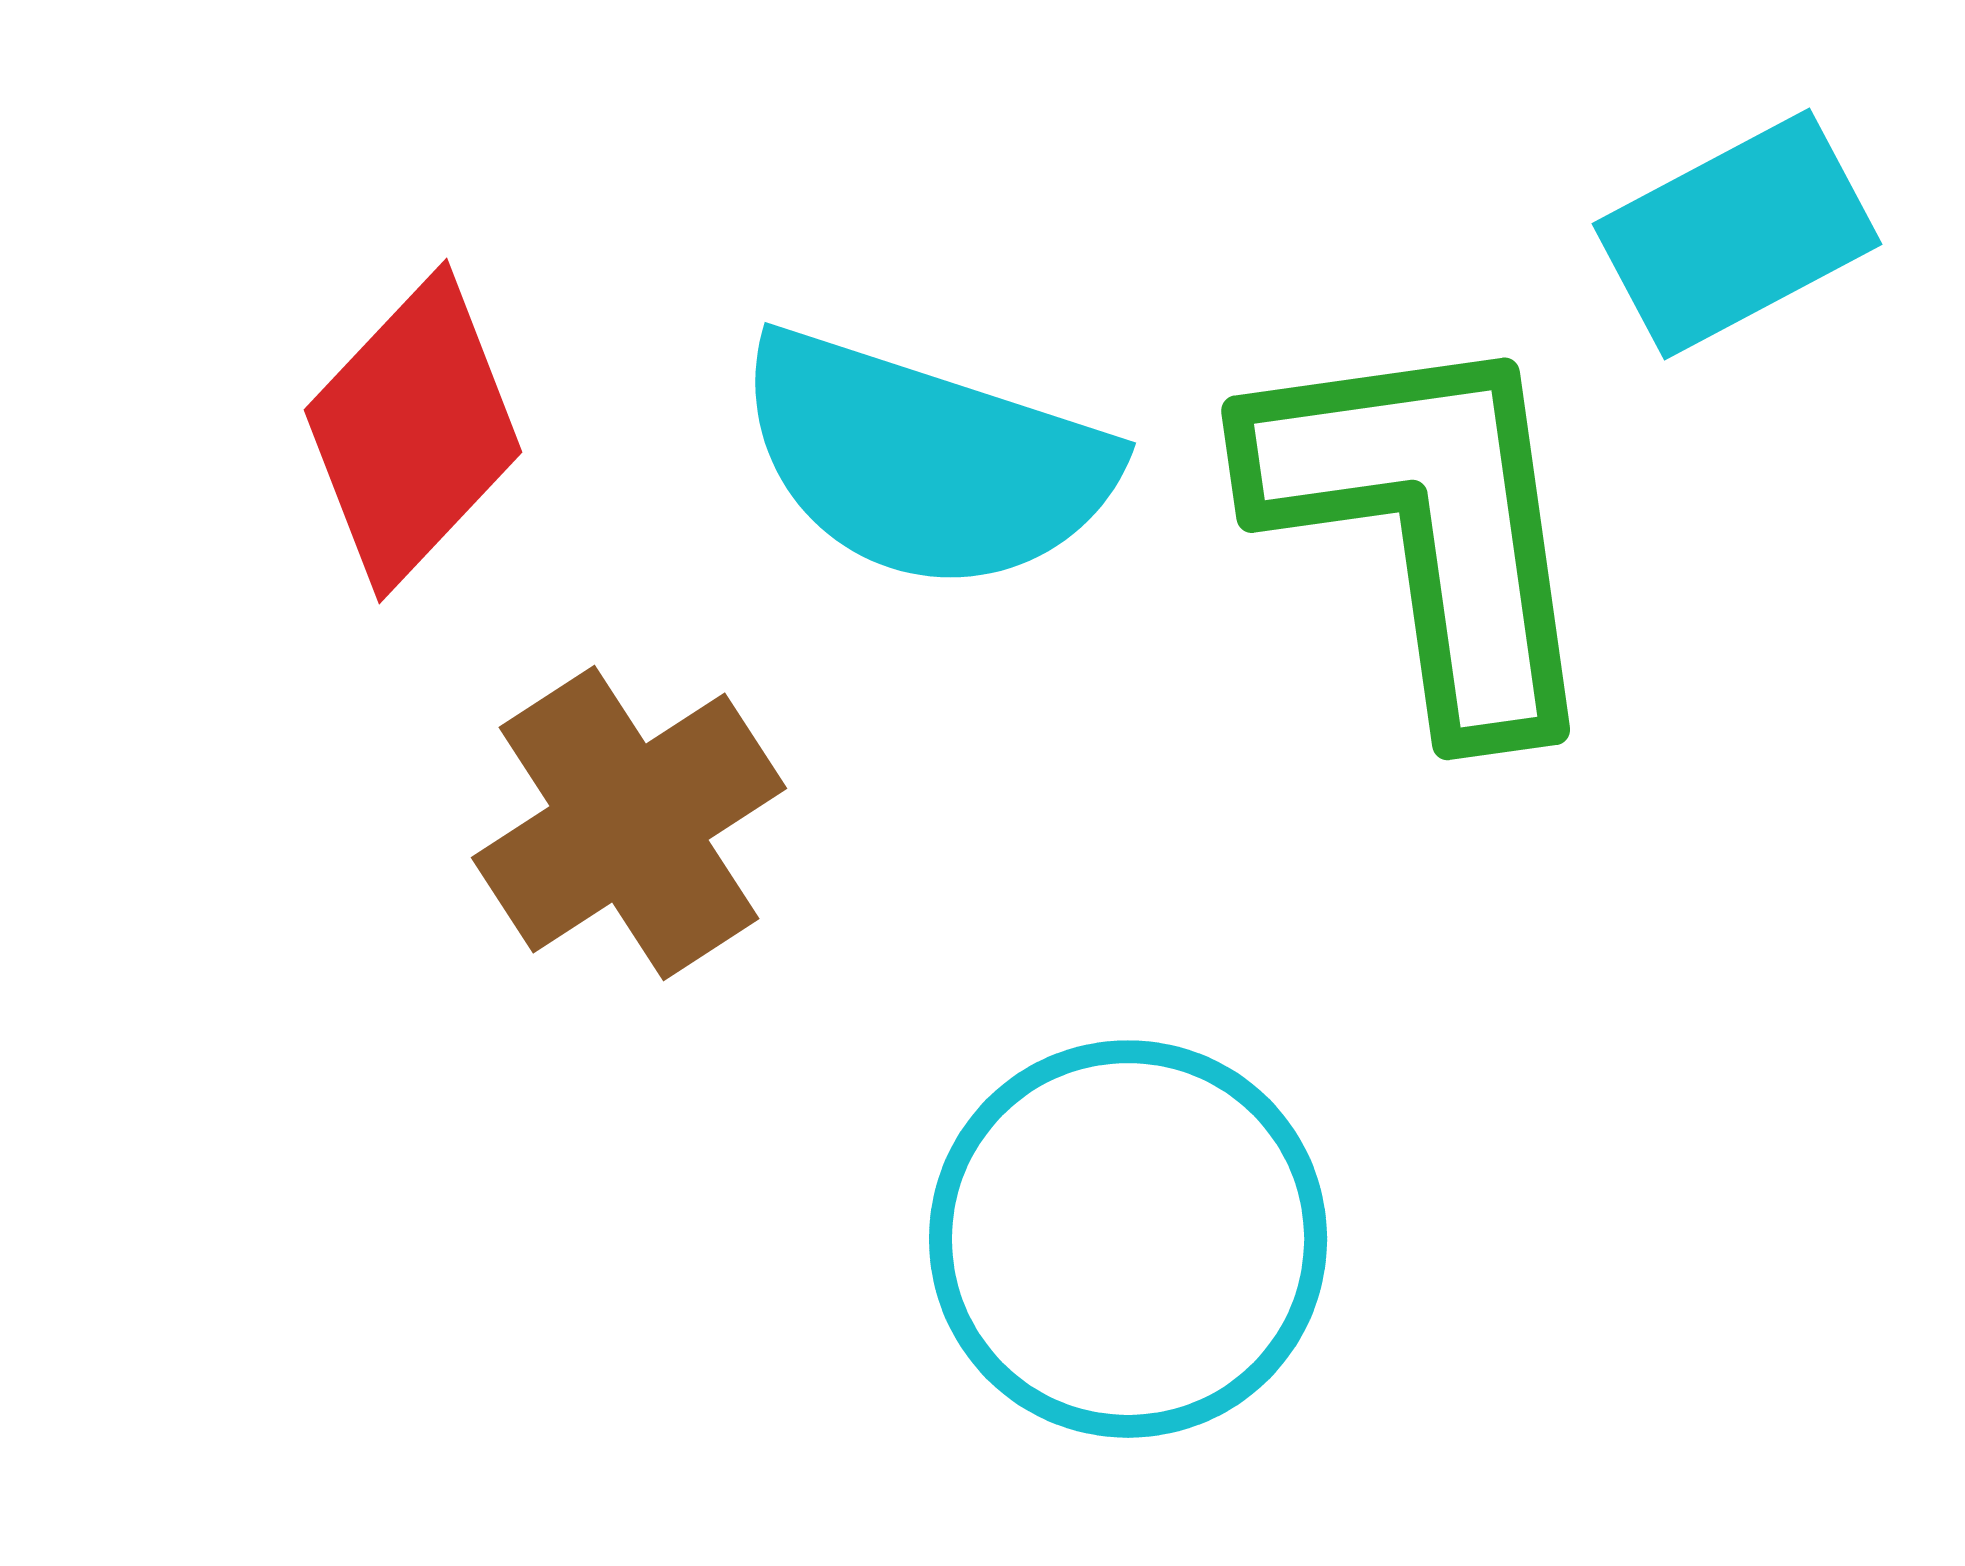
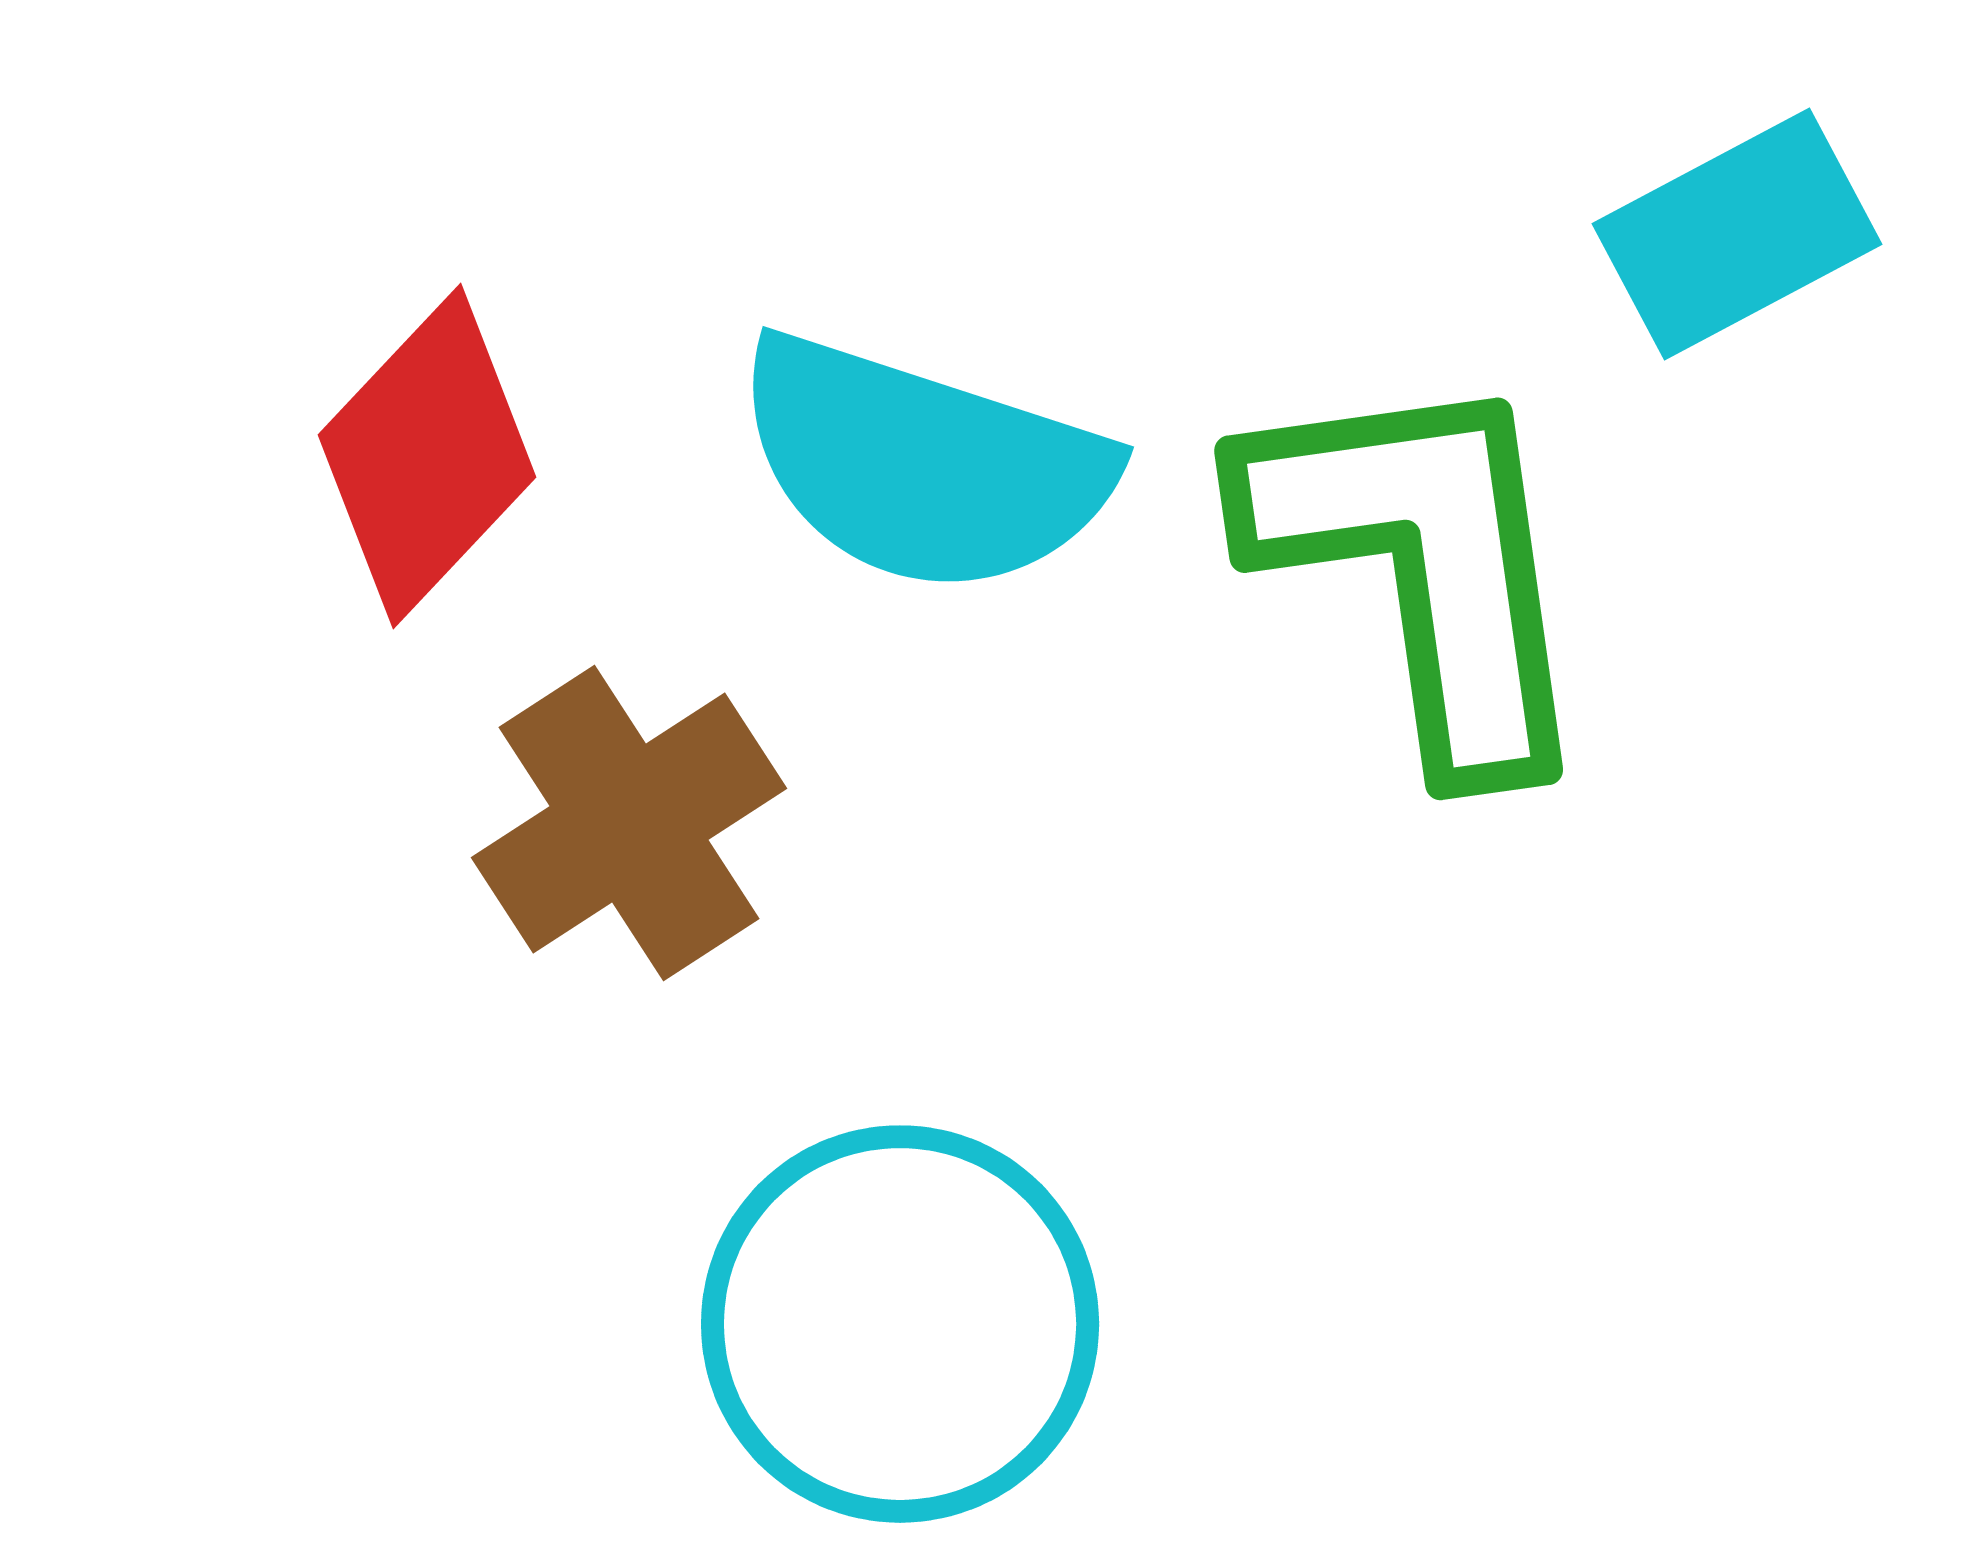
red diamond: moved 14 px right, 25 px down
cyan semicircle: moved 2 px left, 4 px down
green L-shape: moved 7 px left, 40 px down
cyan circle: moved 228 px left, 85 px down
